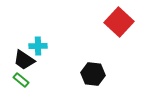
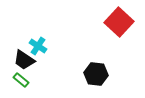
cyan cross: rotated 36 degrees clockwise
black hexagon: moved 3 px right
